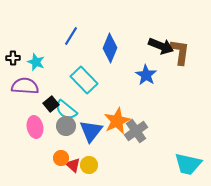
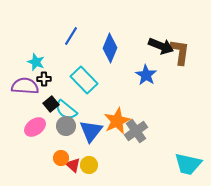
black cross: moved 31 px right, 21 px down
pink ellipse: rotated 65 degrees clockwise
